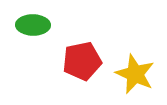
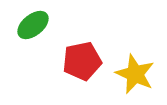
green ellipse: rotated 40 degrees counterclockwise
